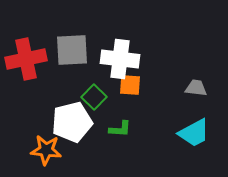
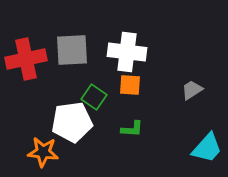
white cross: moved 7 px right, 7 px up
gray trapezoid: moved 4 px left, 2 px down; rotated 40 degrees counterclockwise
green square: rotated 10 degrees counterclockwise
white pentagon: rotated 6 degrees clockwise
green L-shape: moved 12 px right
cyan trapezoid: moved 13 px right, 15 px down; rotated 20 degrees counterclockwise
orange star: moved 3 px left, 2 px down
